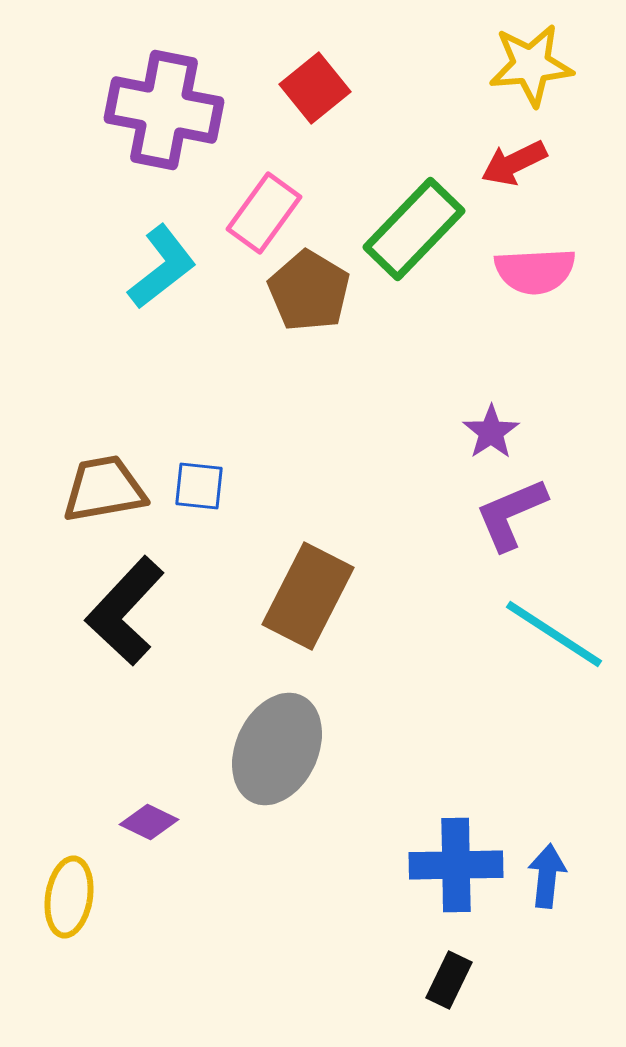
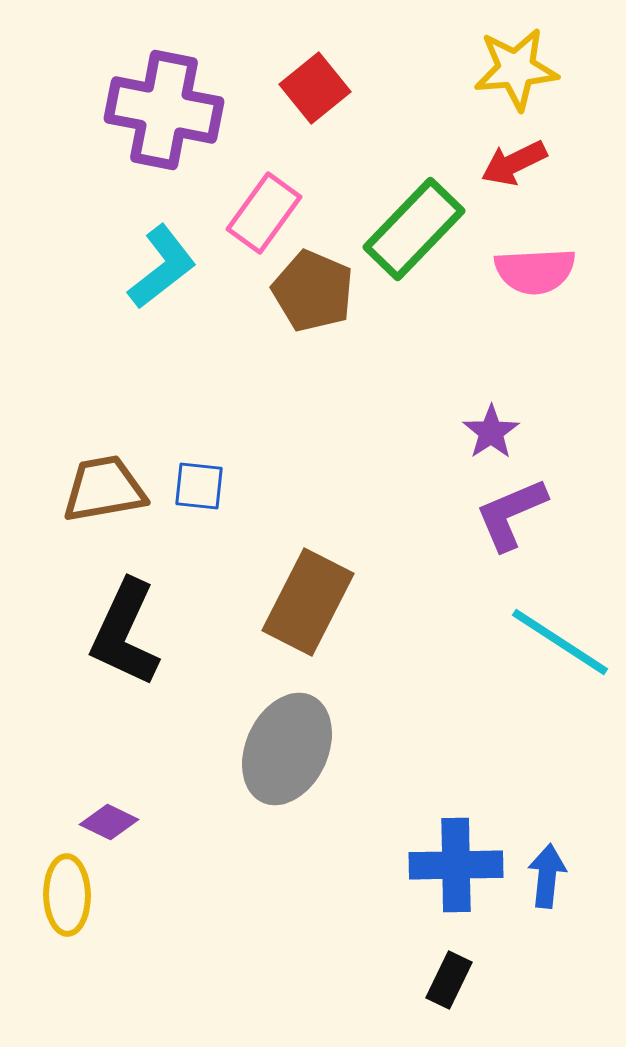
yellow star: moved 15 px left, 4 px down
brown pentagon: moved 4 px right; rotated 8 degrees counterclockwise
brown rectangle: moved 6 px down
black L-shape: moved 22 px down; rotated 18 degrees counterclockwise
cyan line: moved 6 px right, 8 px down
gray ellipse: moved 10 px right
purple diamond: moved 40 px left
yellow ellipse: moved 2 px left, 2 px up; rotated 10 degrees counterclockwise
